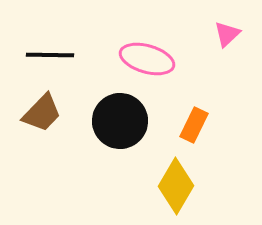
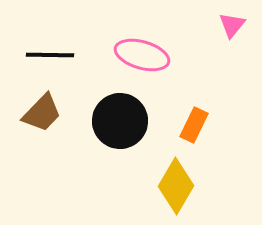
pink triangle: moved 5 px right, 9 px up; rotated 8 degrees counterclockwise
pink ellipse: moved 5 px left, 4 px up
